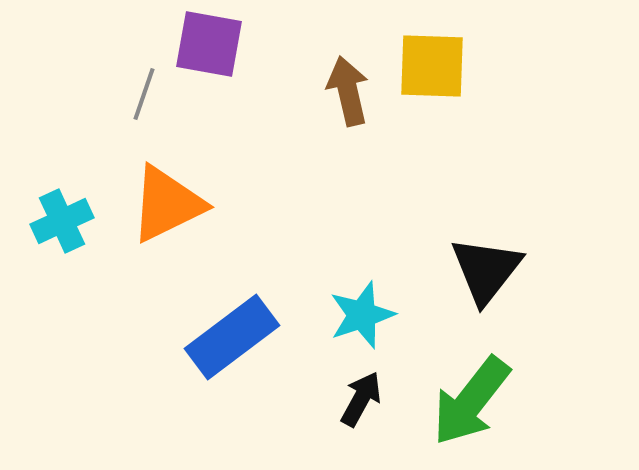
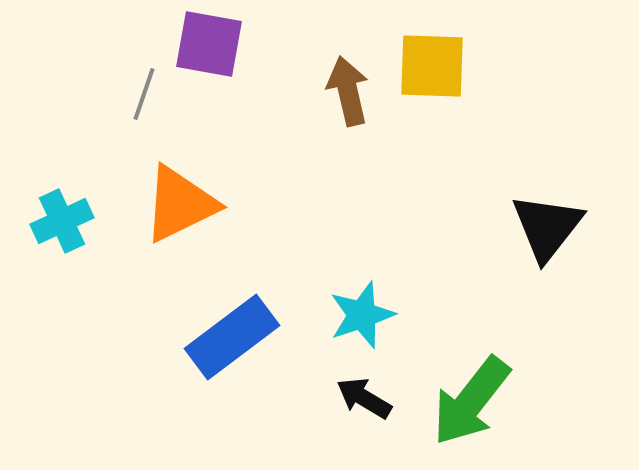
orange triangle: moved 13 px right
black triangle: moved 61 px right, 43 px up
black arrow: moved 3 px right, 1 px up; rotated 88 degrees counterclockwise
